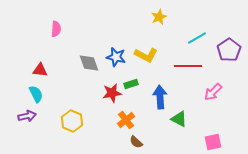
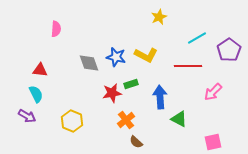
purple arrow: rotated 42 degrees clockwise
